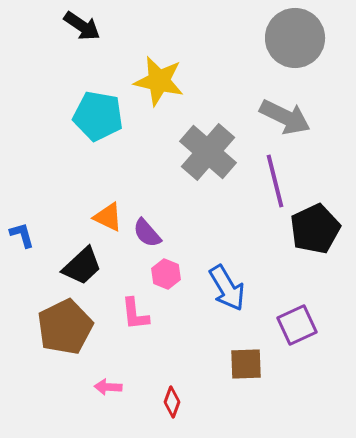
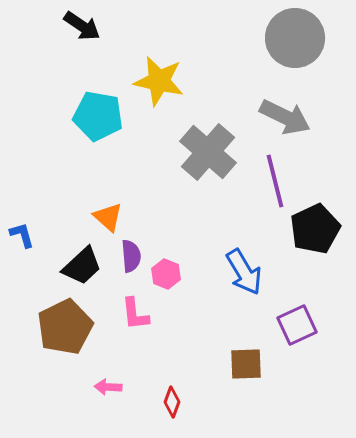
orange triangle: rotated 16 degrees clockwise
purple semicircle: moved 16 px left, 23 px down; rotated 144 degrees counterclockwise
blue arrow: moved 17 px right, 16 px up
